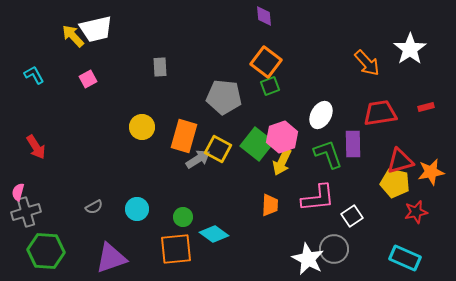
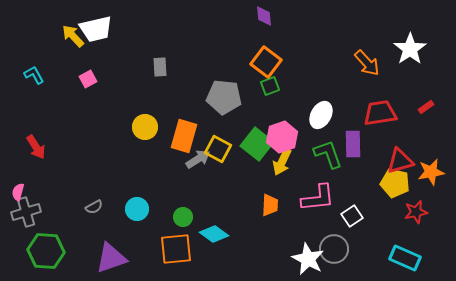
red rectangle at (426, 107): rotated 21 degrees counterclockwise
yellow circle at (142, 127): moved 3 px right
